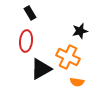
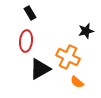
black star: moved 6 px right
black triangle: moved 1 px left
orange semicircle: rotated 32 degrees clockwise
